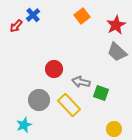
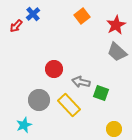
blue cross: moved 1 px up
